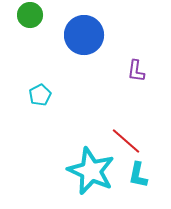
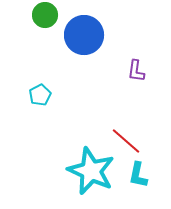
green circle: moved 15 px right
